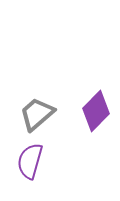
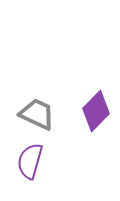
gray trapezoid: rotated 66 degrees clockwise
